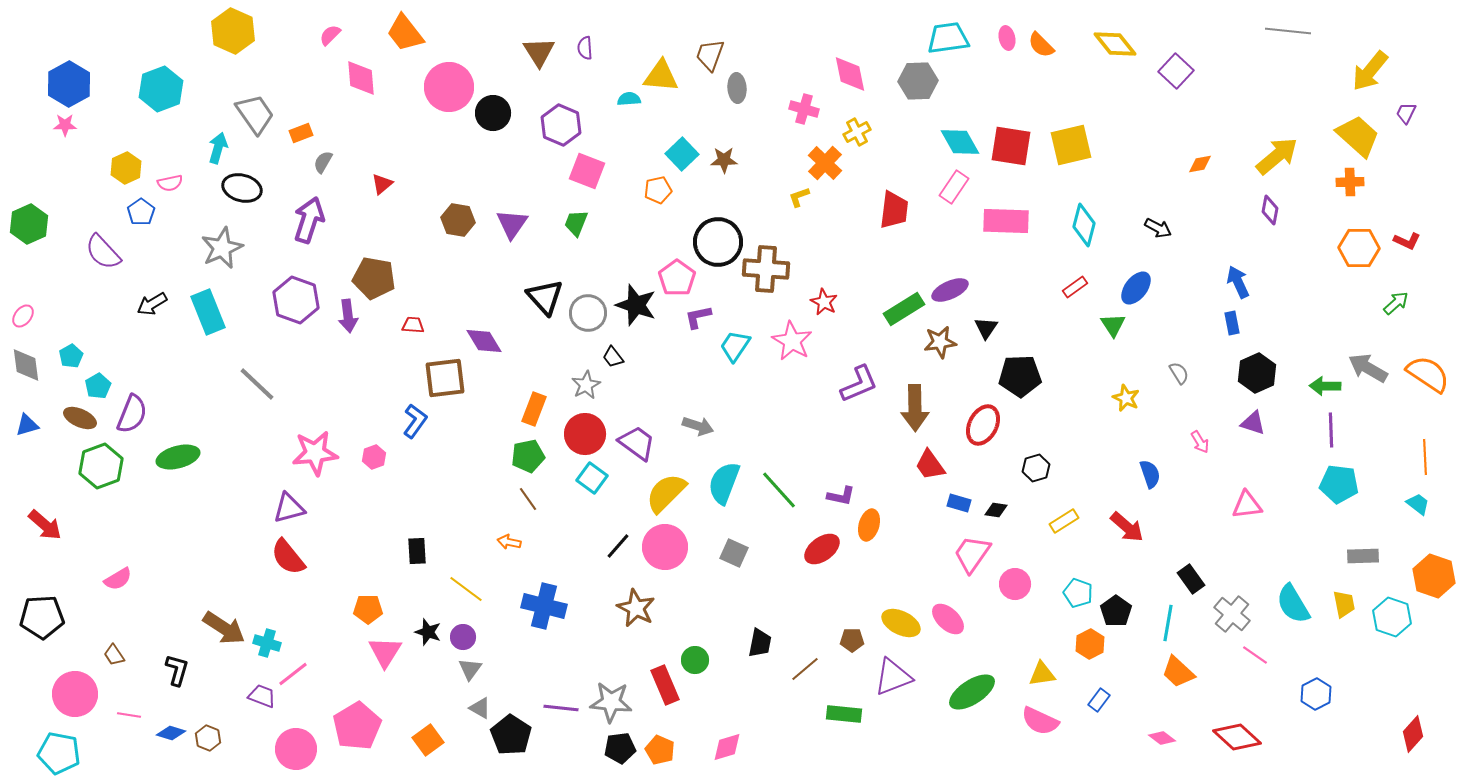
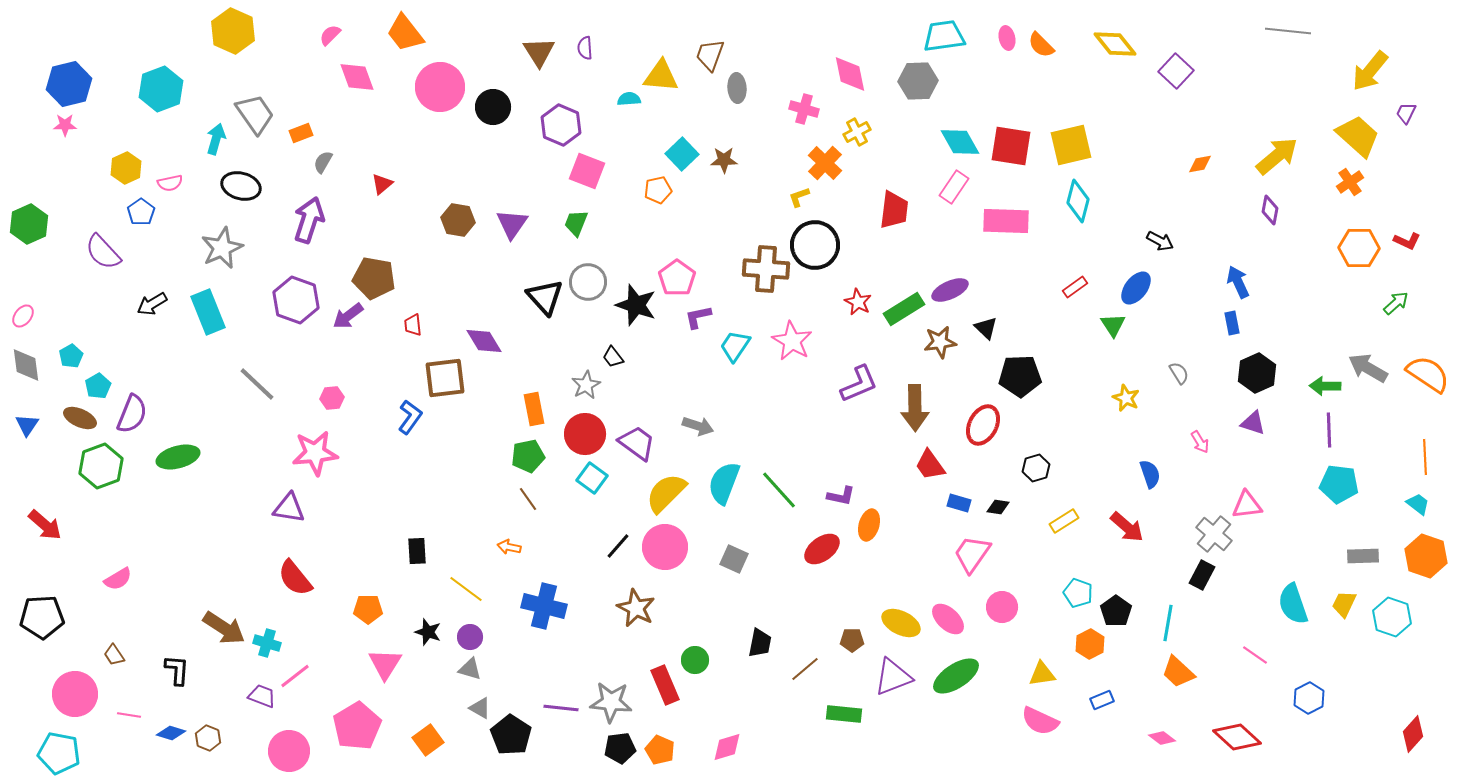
cyan trapezoid at (948, 38): moved 4 px left, 2 px up
pink diamond at (361, 78): moved 4 px left, 1 px up; rotated 15 degrees counterclockwise
blue hexagon at (69, 84): rotated 15 degrees clockwise
pink circle at (449, 87): moved 9 px left
black circle at (493, 113): moved 6 px up
cyan arrow at (218, 148): moved 2 px left, 9 px up
orange cross at (1350, 182): rotated 32 degrees counterclockwise
black ellipse at (242, 188): moved 1 px left, 2 px up
cyan diamond at (1084, 225): moved 6 px left, 24 px up
black arrow at (1158, 228): moved 2 px right, 13 px down
black circle at (718, 242): moved 97 px right, 3 px down
red star at (824, 302): moved 34 px right
gray circle at (588, 313): moved 31 px up
purple arrow at (348, 316): rotated 60 degrees clockwise
red trapezoid at (413, 325): rotated 100 degrees counterclockwise
black triangle at (986, 328): rotated 20 degrees counterclockwise
orange rectangle at (534, 409): rotated 32 degrees counterclockwise
blue L-shape at (415, 421): moved 5 px left, 4 px up
blue triangle at (27, 425): rotated 40 degrees counterclockwise
purple line at (1331, 430): moved 2 px left
pink hexagon at (374, 457): moved 42 px left, 59 px up; rotated 15 degrees clockwise
purple triangle at (289, 508): rotated 24 degrees clockwise
black diamond at (996, 510): moved 2 px right, 3 px up
orange arrow at (509, 542): moved 5 px down
gray square at (734, 553): moved 6 px down
red semicircle at (288, 557): moved 7 px right, 21 px down
orange hexagon at (1434, 576): moved 8 px left, 20 px up
black rectangle at (1191, 579): moved 11 px right, 4 px up; rotated 64 degrees clockwise
pink circle at (1015, 584): moved 13 px left, 23 px down
cyan semicircle at (1293, 604): rotated 12 degrees clockwise
yellow trapezoid at (1344, 604): rotated 144 degrees counterclockwise
gray cross at (1232, 614): moved 18 px left, 80 px up
purple circle at (463, 637): moved 7 px right
pink triangle at (385, 652): moved 12 px down
gray triangle at (470, 669): rotated 50 degrees counterclockwise
black L-shape at (177, 670): rotated 12 degrees counterclockwise
pink line at (293, 674): moved 2 px right, 2 px down
green ellipse at (972, 692): moved 16 px left, 16 px up
blue hexagon at (1316, 694): moved 7 px left, 4 px down
blue rectangle at (1099, 700): moved 3 px right; rotated 30 degrees clockwise
pink circle at (296, 749): moved 7 px left, 2 px down
